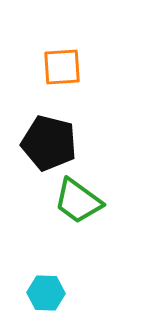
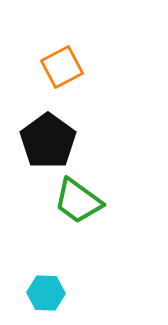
orange square: rotated 24 degrees counterclockwise
black pentagon: moved 1 px left, 2 px up; rotated 22 degrees clockwise
